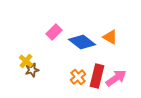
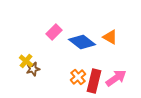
brown star: moved 1 px right, 1 px up
red rectangle: moved 3 px left, 5 px down
